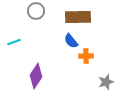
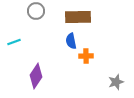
blue semicircle: rotated 28 degrees clockwise
gray star: moved 10 px right
